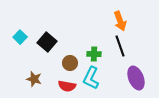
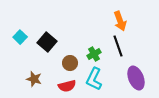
black line: moved 2 px left
green cross: rotated 32 degrees counterclockwise
cyan L-shape: moved 3 px right, 1 px down
red semicircle: rotated 24 degrees counterclockwise
